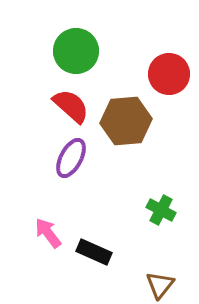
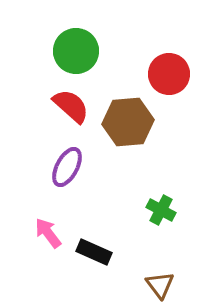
brown hexagon: moved 2 px right, 1 px down
purple ellipse: moved 4 px left, 9 px down
brown triangle: rotated 16 degrees counterclockwise
